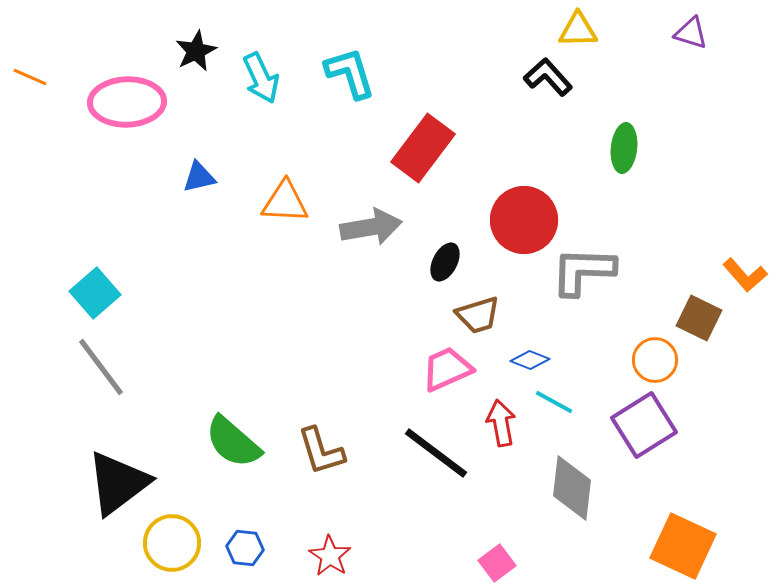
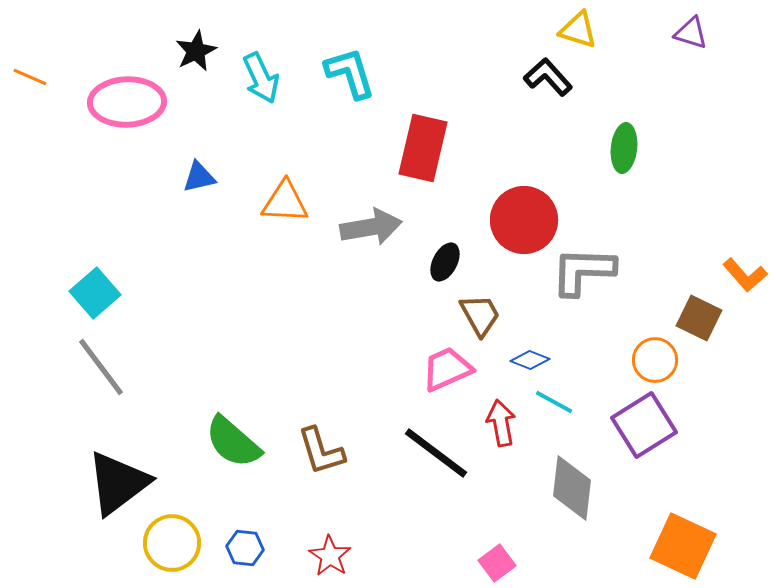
yellow triangle: rotated 18 degrees clockwise
red rectangle: rotated 24 degrees counterclockwise
brown trapezoid: moved 2 px right; rotated 102 degrees counterclockwise
